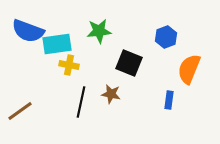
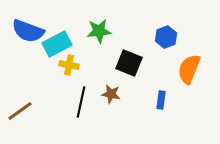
cyan rectangle: rotated 20 degrees counterclockwise
blue rectangle: moved 8 px left
